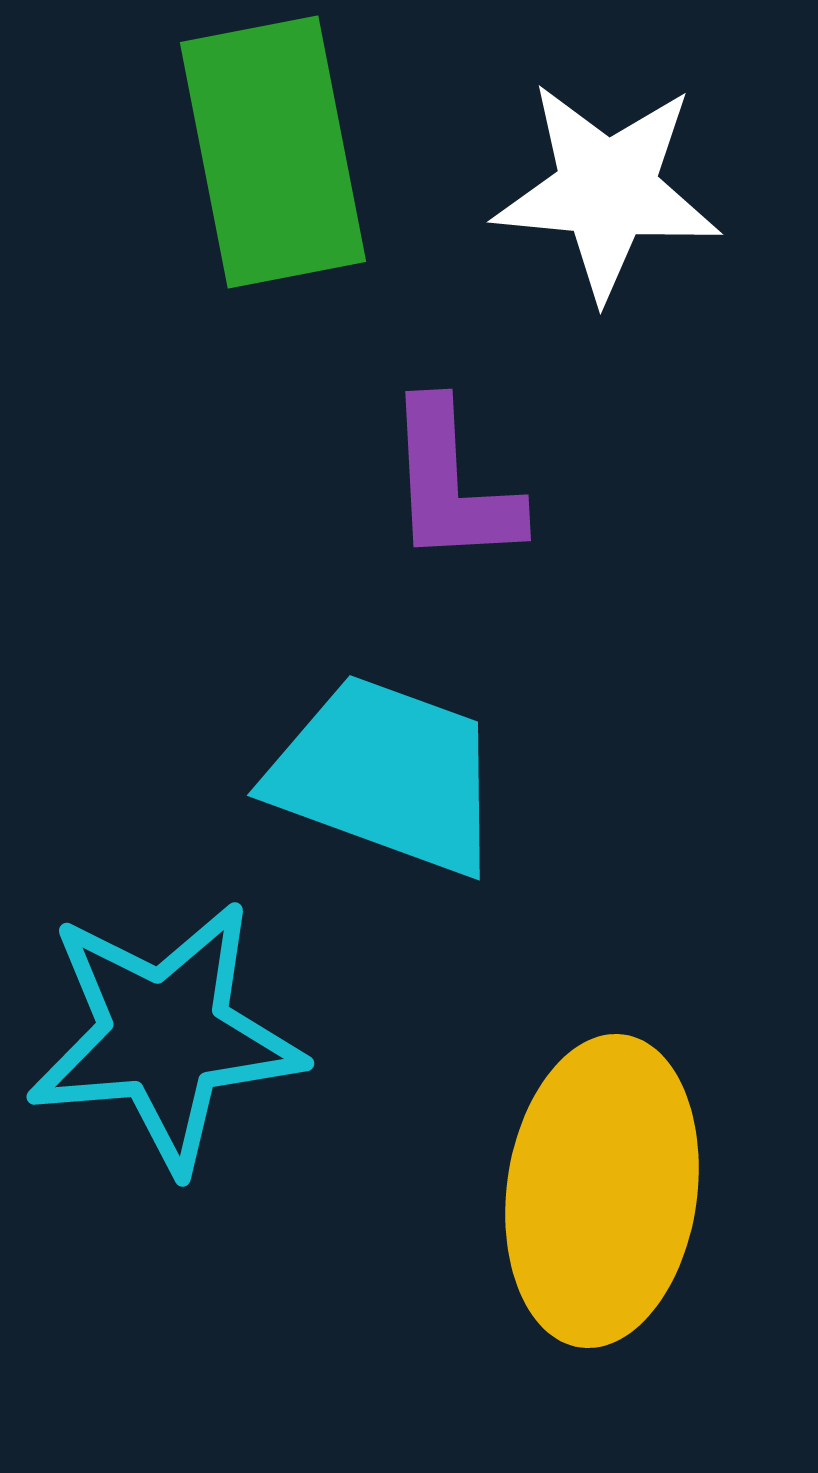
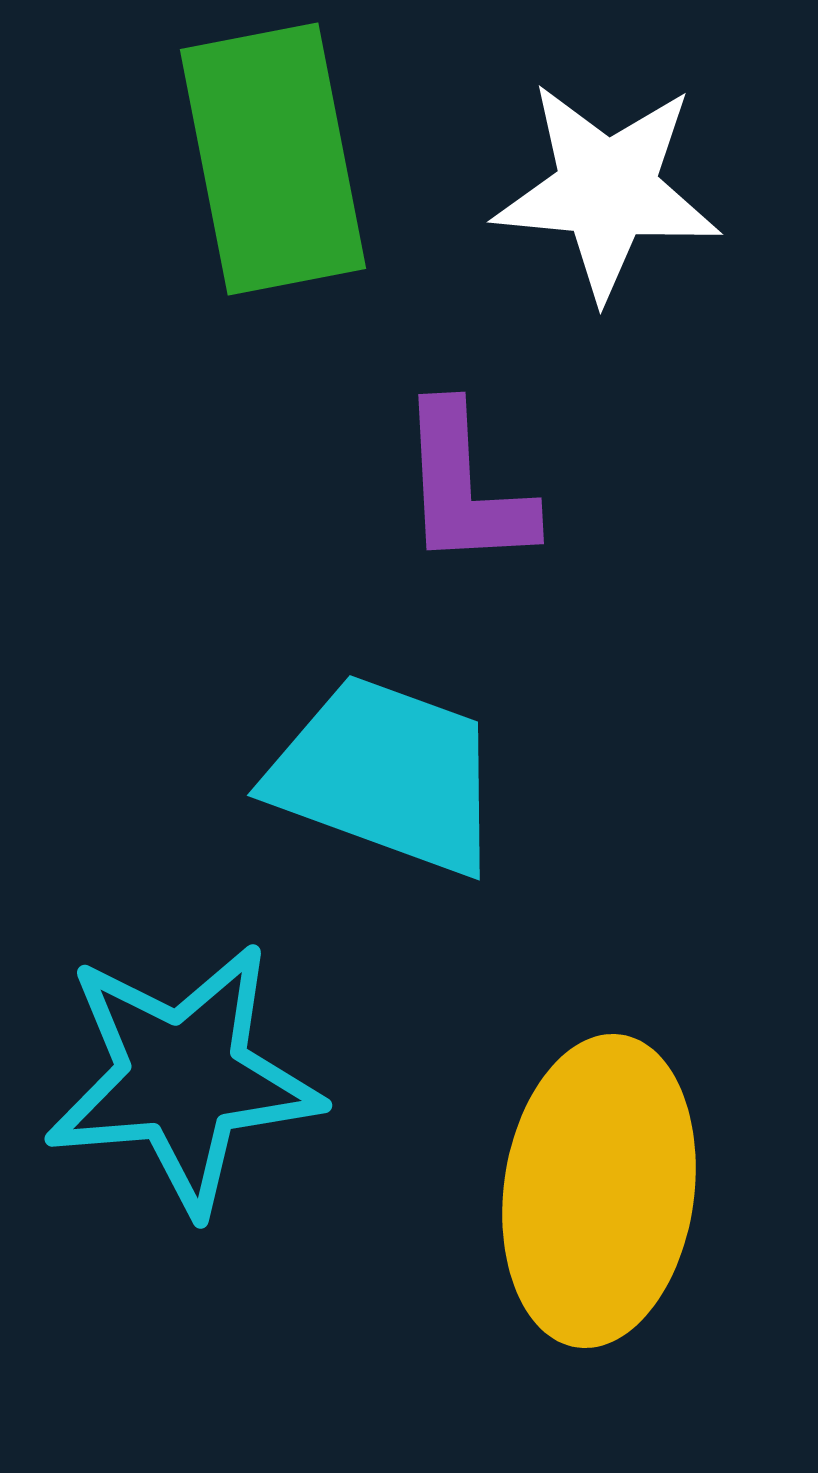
green rectangle: moved 7 px down
purple L-shape: moved 13 px right, 3 px down
cyan star: moved 18 px right, 42 px down
yellow ellipse: moved 3 px left
